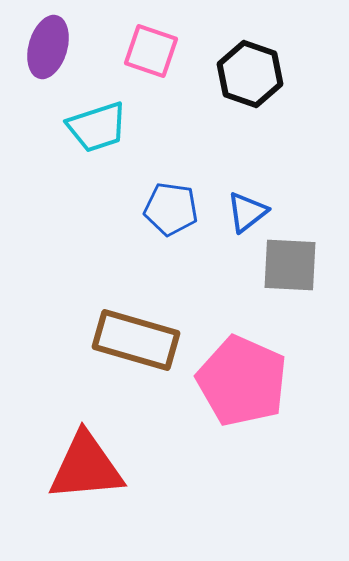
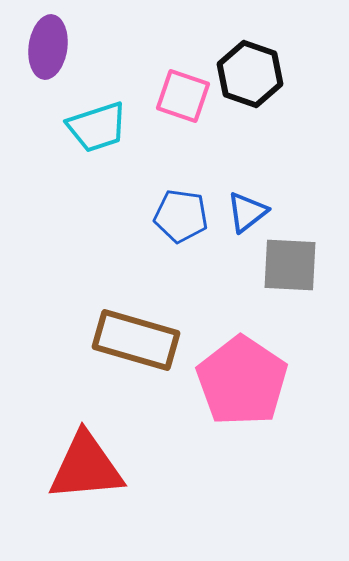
purple ellipse: rotated 8 degrees counterclockwise
pink square: moved 32 px right, 45 px down
blue pentagon: moved 10 px right, 7 px down
pink pentagon: rotated 10 degrees clockwise
